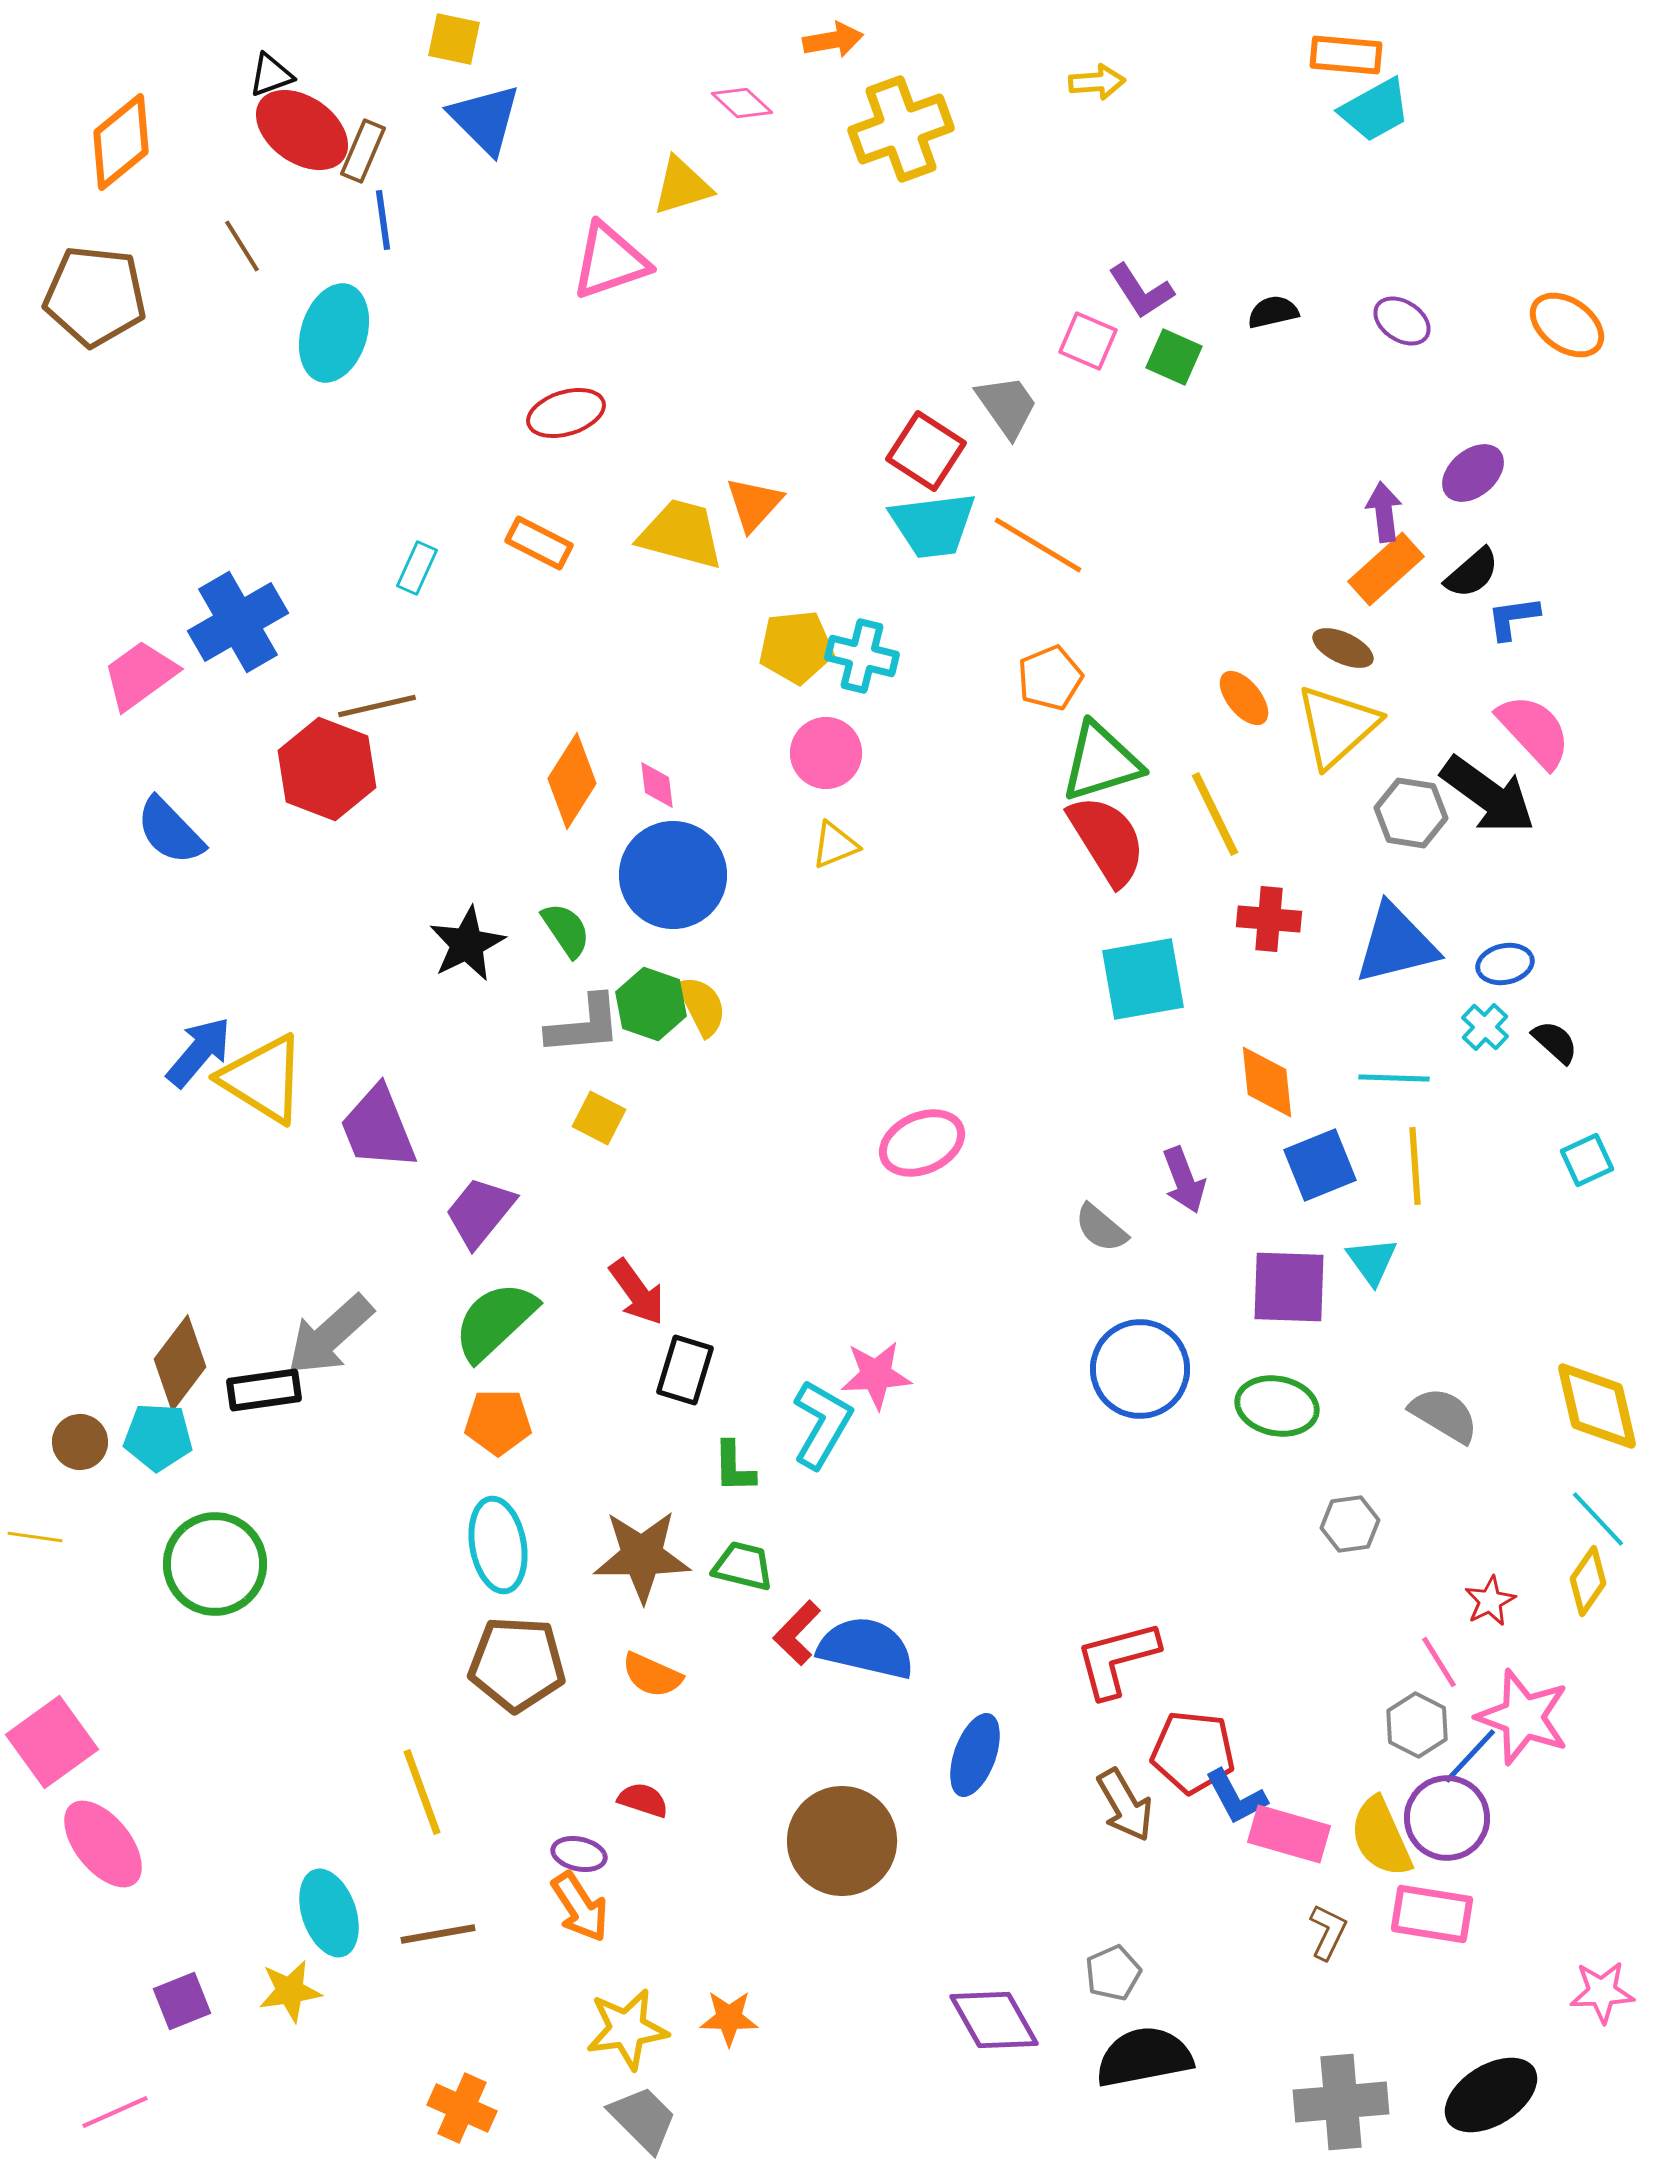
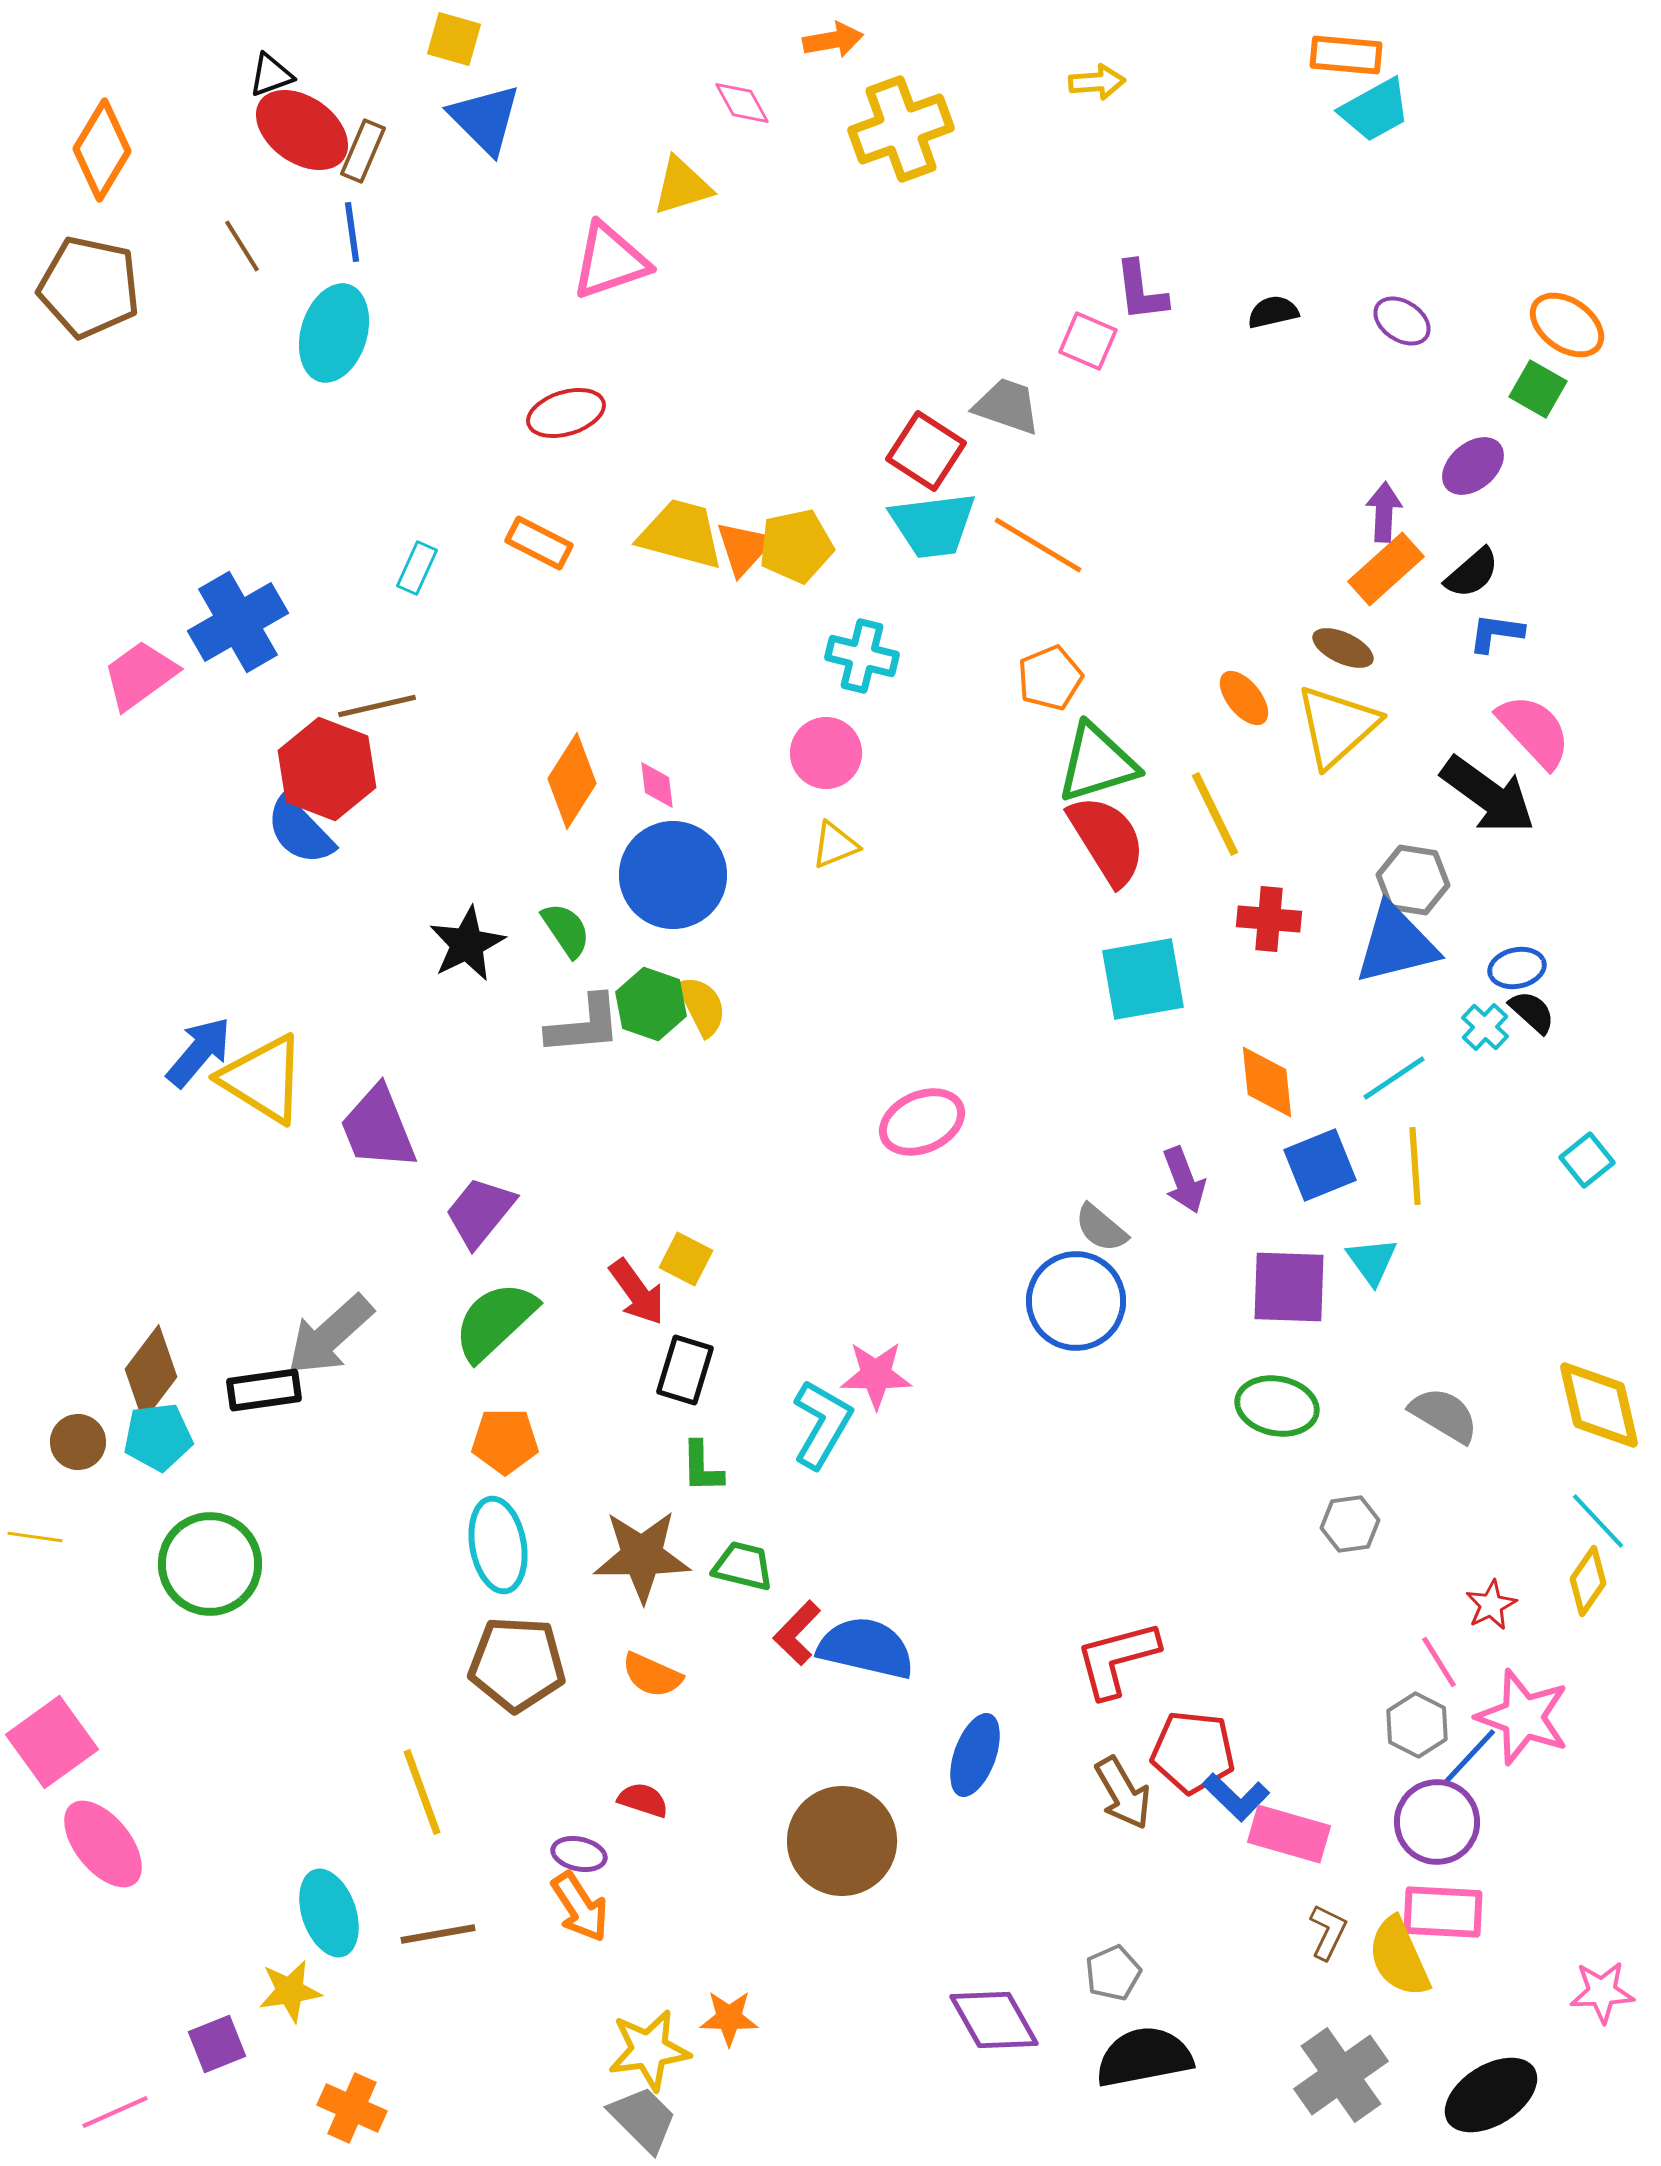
yellow square at (454, 39): rotated 4 degrees clockwise
pink diamond at (742, 103): rotated 18 degrees clockwise
orange diamond at (121, 142): moved 19 px left, 8 px down; rotated 20 degrees counterclockwise
blue line at (383, 220): moved 31 px left, 12 px down
purple L-shape at (1141, 291): rotated 26 degrees clockwise
brown pentagon at (95, 296): moved 6 px left, 9 px up; rotated 6 degrees clockwise
green square at (1174, 357): moved 364 px right, 32 px down; rotated 6 degrees clockwise
gray trapezoid at (1007, 406): rotated 36 degrees counterclockwise
purple ellipse at (1473, 473): moved 7 px up
orange triangle at (754, 504): moved 10 px left, 44 px down
purple arrow at (1384, 512): rotated 10 degrees clockwise
blue L-shape at (1513, 618): moved 17 px left, 15 px down; rotated 16 degrees clockwise
yellow pentagon at (796, 647): moved 101 px up; rotated 6 degrees counterclockwise
green triangle at (1101, 762): moved 4 px left, 1 px down
gray hexagon at (1411, 813): moved 2 px right, 67 px down
blue semicircle at (170, 831): moved 130 px right
blue ellipse at (1505, 964): moved 12 px right, 4 px down
black semicircle at (1555, 1042): moved 23 px left, 30 px up
cyan line at (1394, 1078): rotated 36 degrees counterclockwise
yellow square at (599, 1118): moved 87 px right, 141 px down
pink ellipse at (922, 1143): moved 21 px up
cyan square at (1587, 1160): rotated 14 degrees counterclockwise
brown diamond at (180, 1363): moved 29 px left, 10 px down
blue circle at (1140, 1369): moved 64 px left, 68 px up
pink star at (876, 1375): rotated 4 degrees clockwise
yellow diamond at (1597, 1406): moved 2 px right, 1 px up
orange pentagon at (498, 1422): moved 7 px right, 19 px down
cyan pentagon at (158, 1437): rotated 10 degrees counterclockwise
brown circle at (80, 1442): moved 2 px left
green L-shape at (734, 1467): moved 32 px left
cyan line at (1598, 1519): moved 2 px down
green circle at (215, 1564): moved 5 px left
red star at (1490, 1601): moved 1 px right, 4 px down
blue L-shape at (1236, 1797): rotated 18 degrees counterclockwise
brown arrow at (1125, 1805): moved 2 px left, 12 px up
purple circle at (1447, 1818): moved 10 px left, 4 px down
yellow semicircle at (1381, 1837): moved 18 px right, 120 px down
pink rectangle at (1432, 1914): moved 11 px right, 2 px up; rotated 6 degrees counterclockwise
purple square at (182, 2001): moved 35 px right, 43 px down
yellow star at (627, 2029): moved 22 px right, 21 px down
gray cross at (1341, 2102): moved 27 px up; rotated 30 degrees counterclockwise
orange cross at (462, 2108): moved 110 px left
